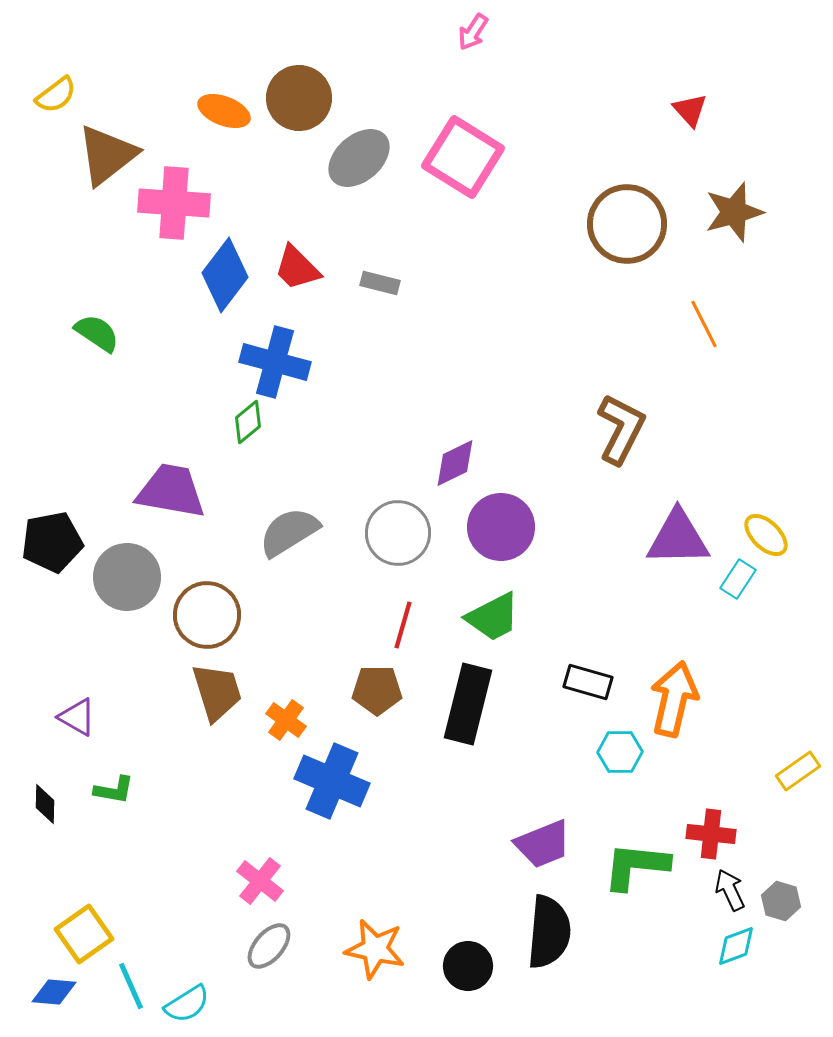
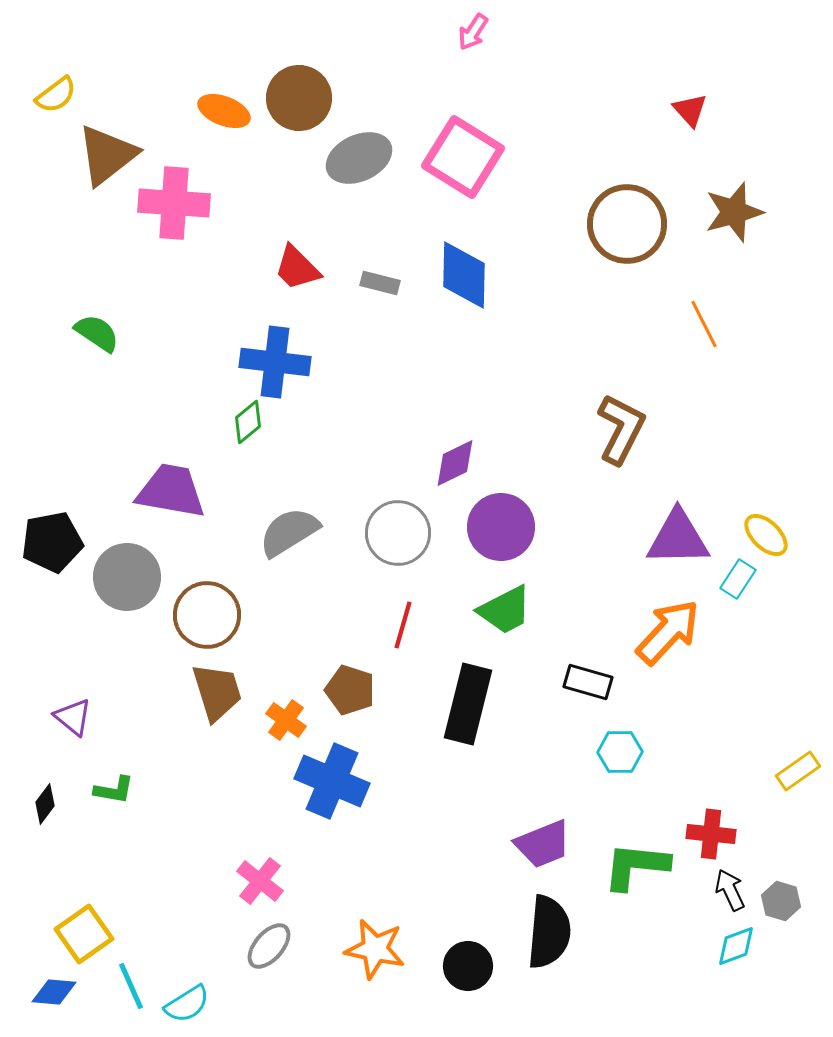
gray ellipse at (359, 158): rotated 16 degrees clockwise
blue diamond at (225, 275): moved 239 px right; rotated 36 degrees counterclockwise
blue cross at (275, 362): rotated 8 degrees counterclockwise
green trapezoid at (493, 617): moved 12 px right, 7 px up
brown pentagon at (377, 690): moved 27 px left; rotated 18 degrees clockwise
orange arrow at (674, 699): moved 6 px left, 67 px up; rotated 30 degrees clockwise
purple triangle at (77, 717): moved 4 px left; rotated 9 degrees clockwise
black diamond at (45, 804): rotated 36 degrees clockwise
